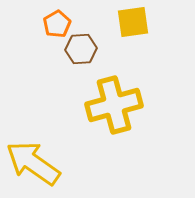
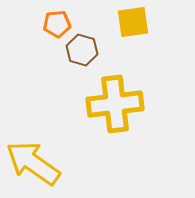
orange pentagon: rotated 24 degrees clockwise
brown hexagon: moved 1 px right, 1 px down; rotated 20 degrees clockwise
yellow cross: moved 1 px right, 1 px up; rotated 8 degrees clockwise
